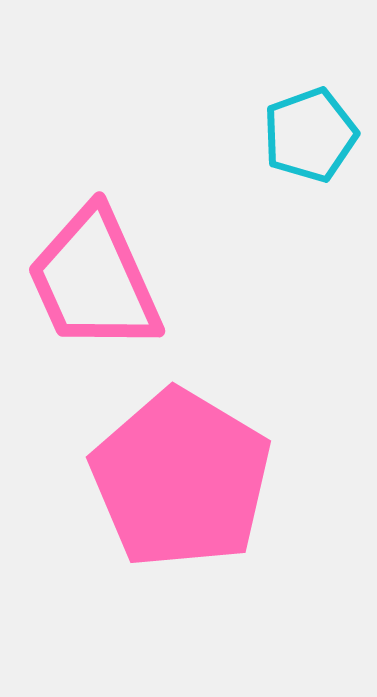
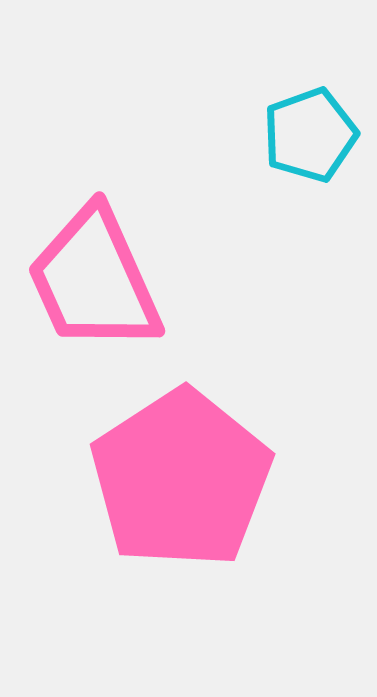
pink pentagon: rotated 8 degrees clockwise
